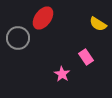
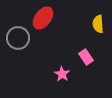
yellow semicircle: rotated 54 degrees clockwise
